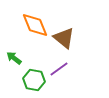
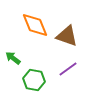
brown triangle: moved 3 px right, 2 px up; rotated 20 degrees counterclockwise
green arrow: moved 1 px left
purple line: moved 9 px right
